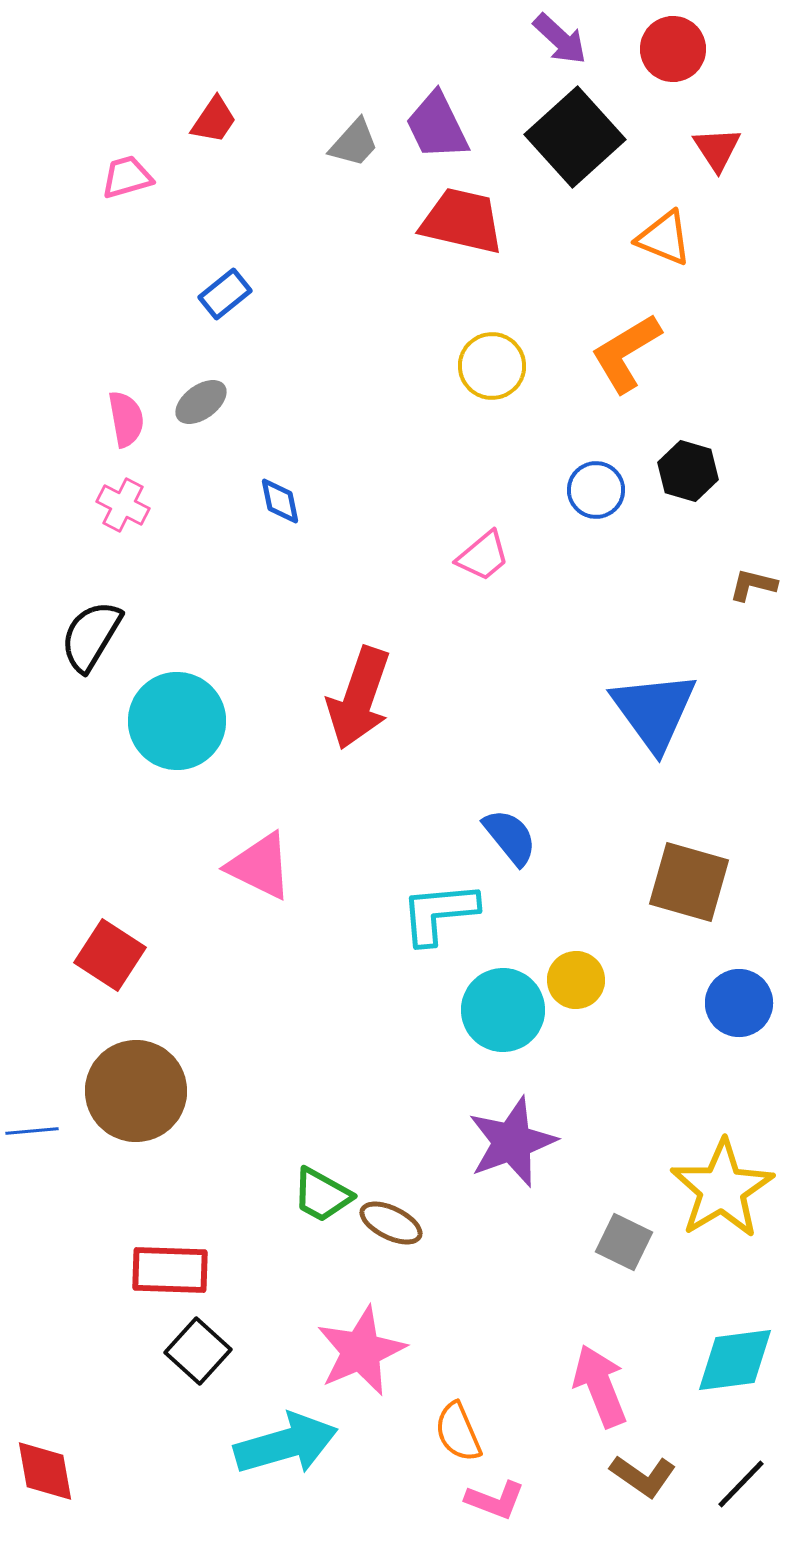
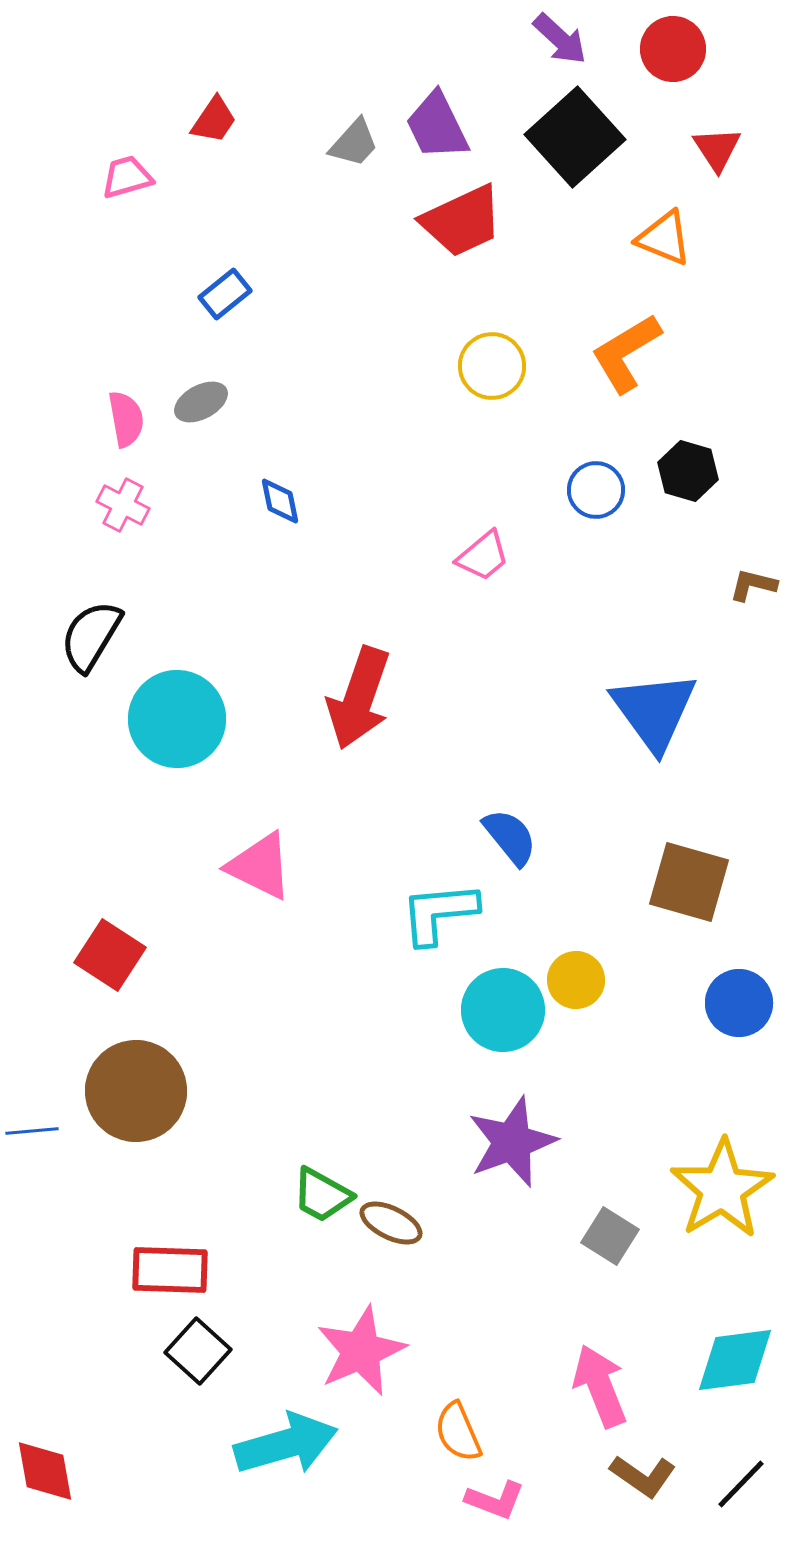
red trapezoid at (462, 221): rotated 142 degrees clockwise
gray ellipse at (201, 402): rotated 8 degrees clockwise
cyan circle at (177, 721): moved 2 px up
gray square at (624, 1242): moved 14 px left, 6 px up; rotated 6 degrees clockwise
